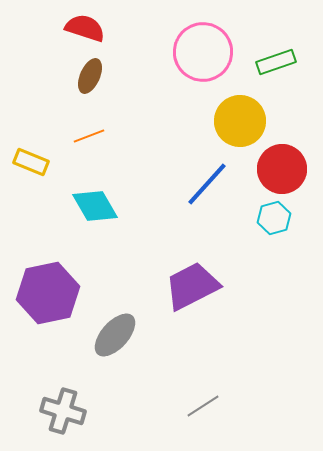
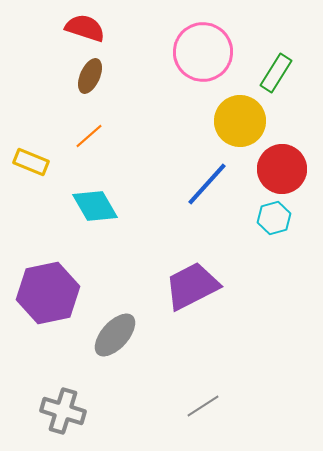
green rectangle: moved 11 px down; rotated 39 degrees counterclockwise
orange line: rotated 20 degrees counterclockwise
